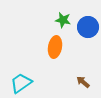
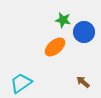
blue circle: moved 4 px left, 5 px down
orange ellipse: rotated 40 degrees clockwise
